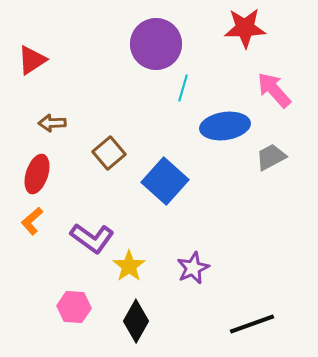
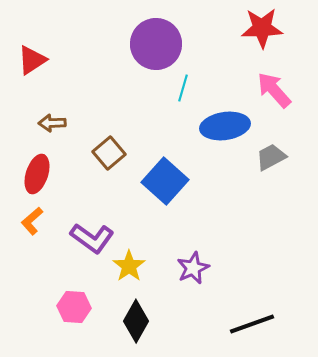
red star: moved 17 px right
